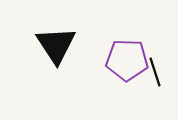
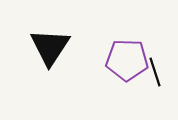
black triangle: moved 6 px left, 2 px down; rotated 6 degrees clockwise
